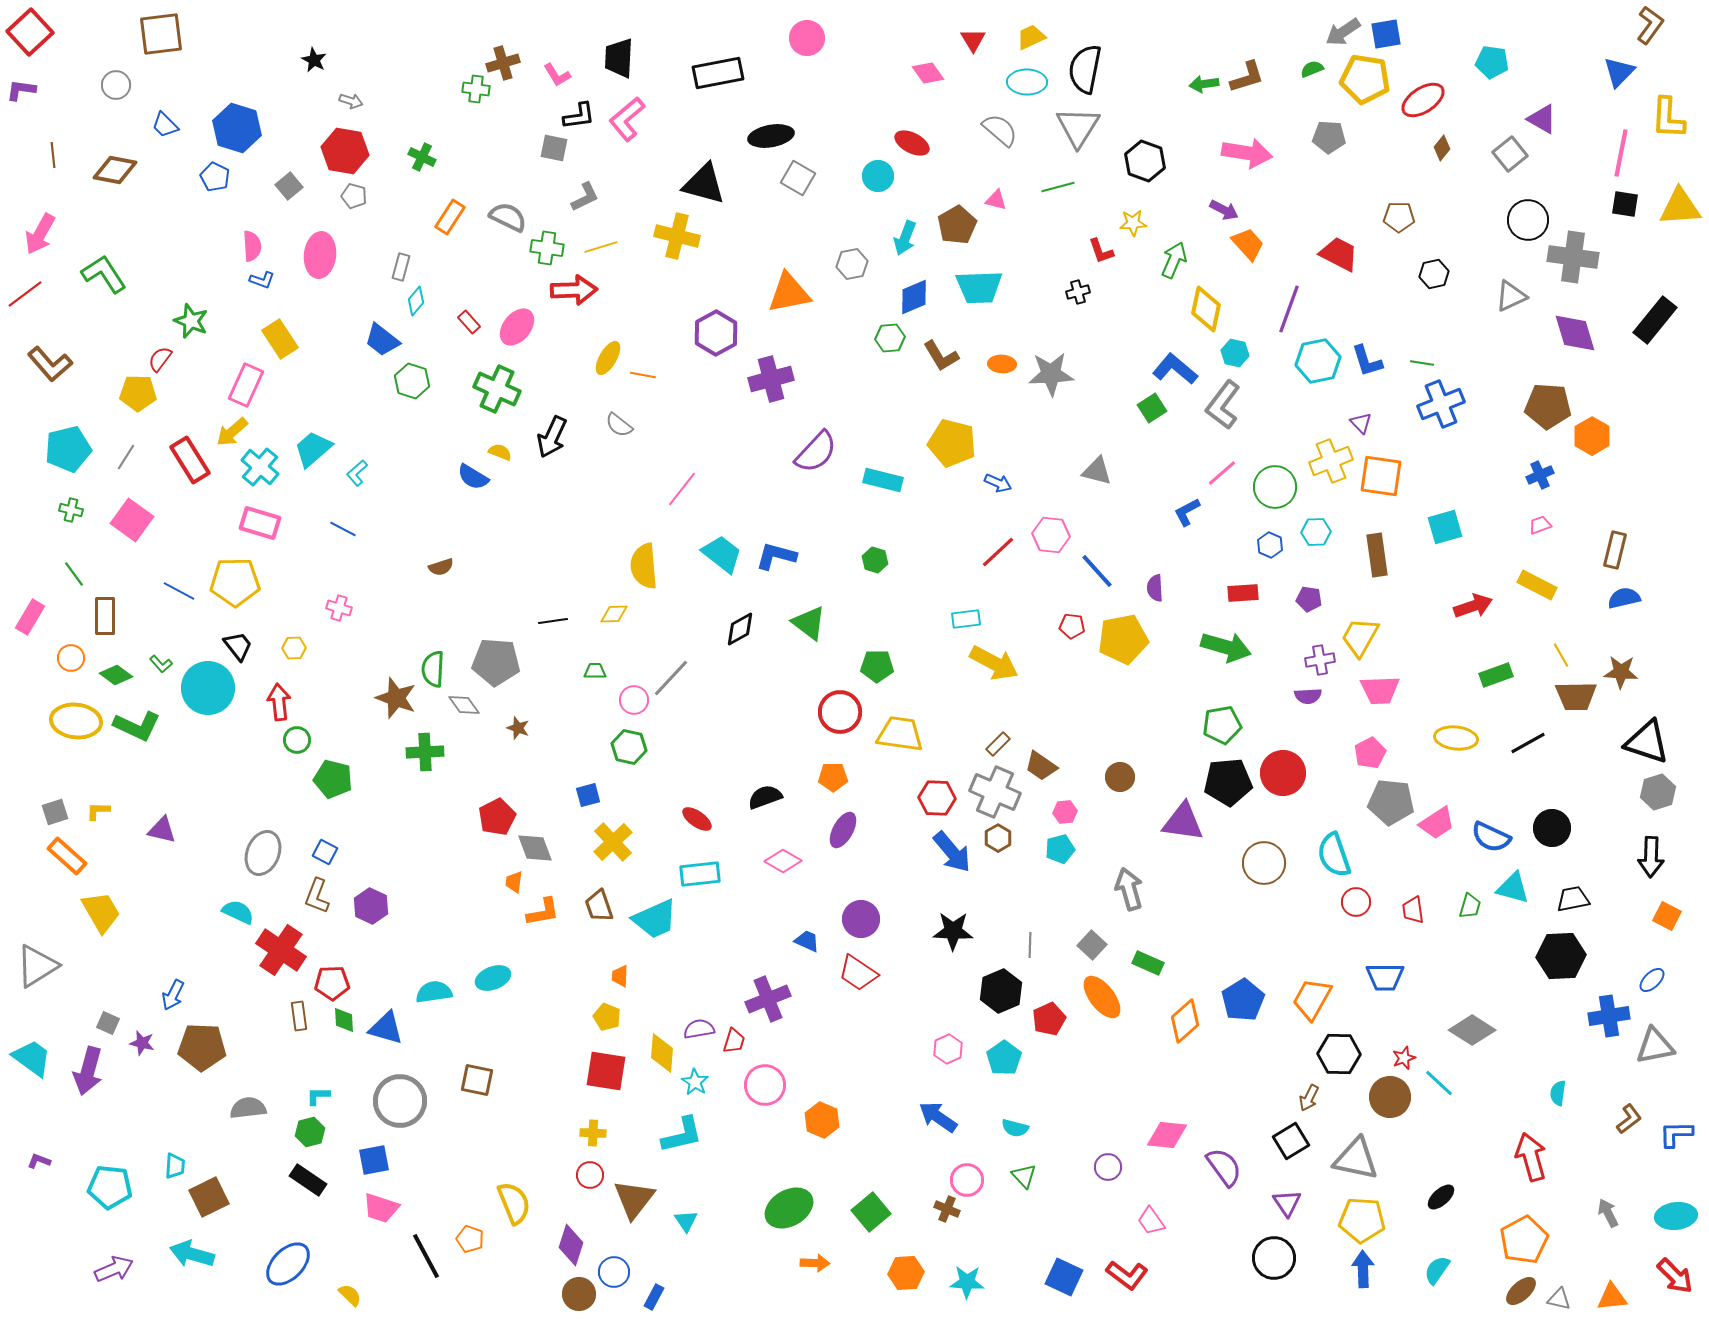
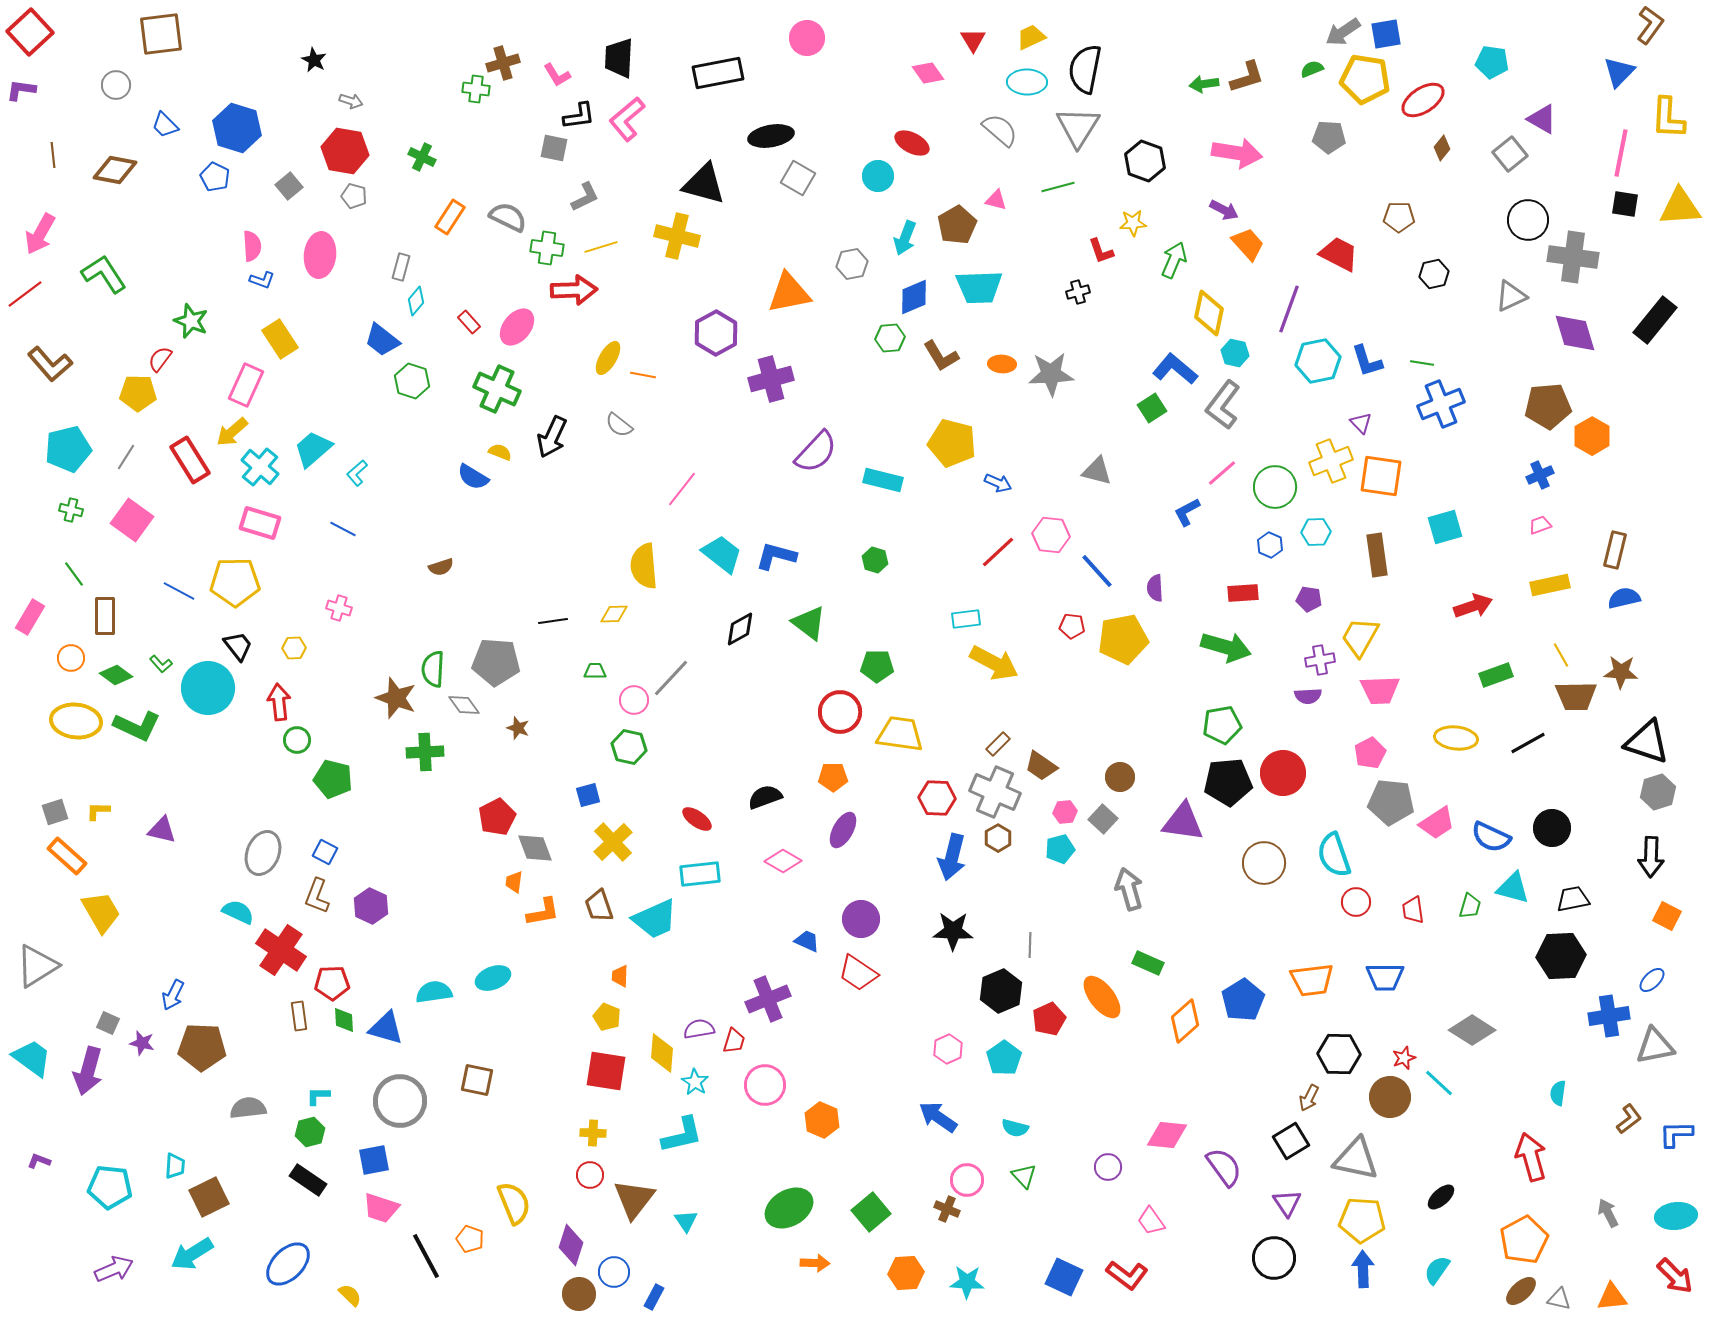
pink arrow at (1247, 153): moved 10 px left
yellow diamond at (1206, 309): moved 3 px right, 4 px down
brown pentagon at (1548, 406): rotated 9 degrees counterclockwise
yellow rectangle at (1537, 585): moved 13 px right; rotated 39 degrees counterclockwise
blue arrow at (952, 852): moved 5 px down; rotated 54 degrees clockwise
gray square at (1092, 945): moved 11 px right, 126 px up
orange trapezoid at (1312, 999): moved 19 px up; rotated 126 degrees counterclockwise
cyan arrow at (192, 1254): rotated 48 degrees counterclockwise
